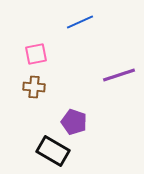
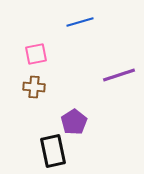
blue line: rotated 8 degrees clockwise
purple pentagon: rotated 20 degrees clockwise
black rectangle: rotated 48 degrees clockwise
